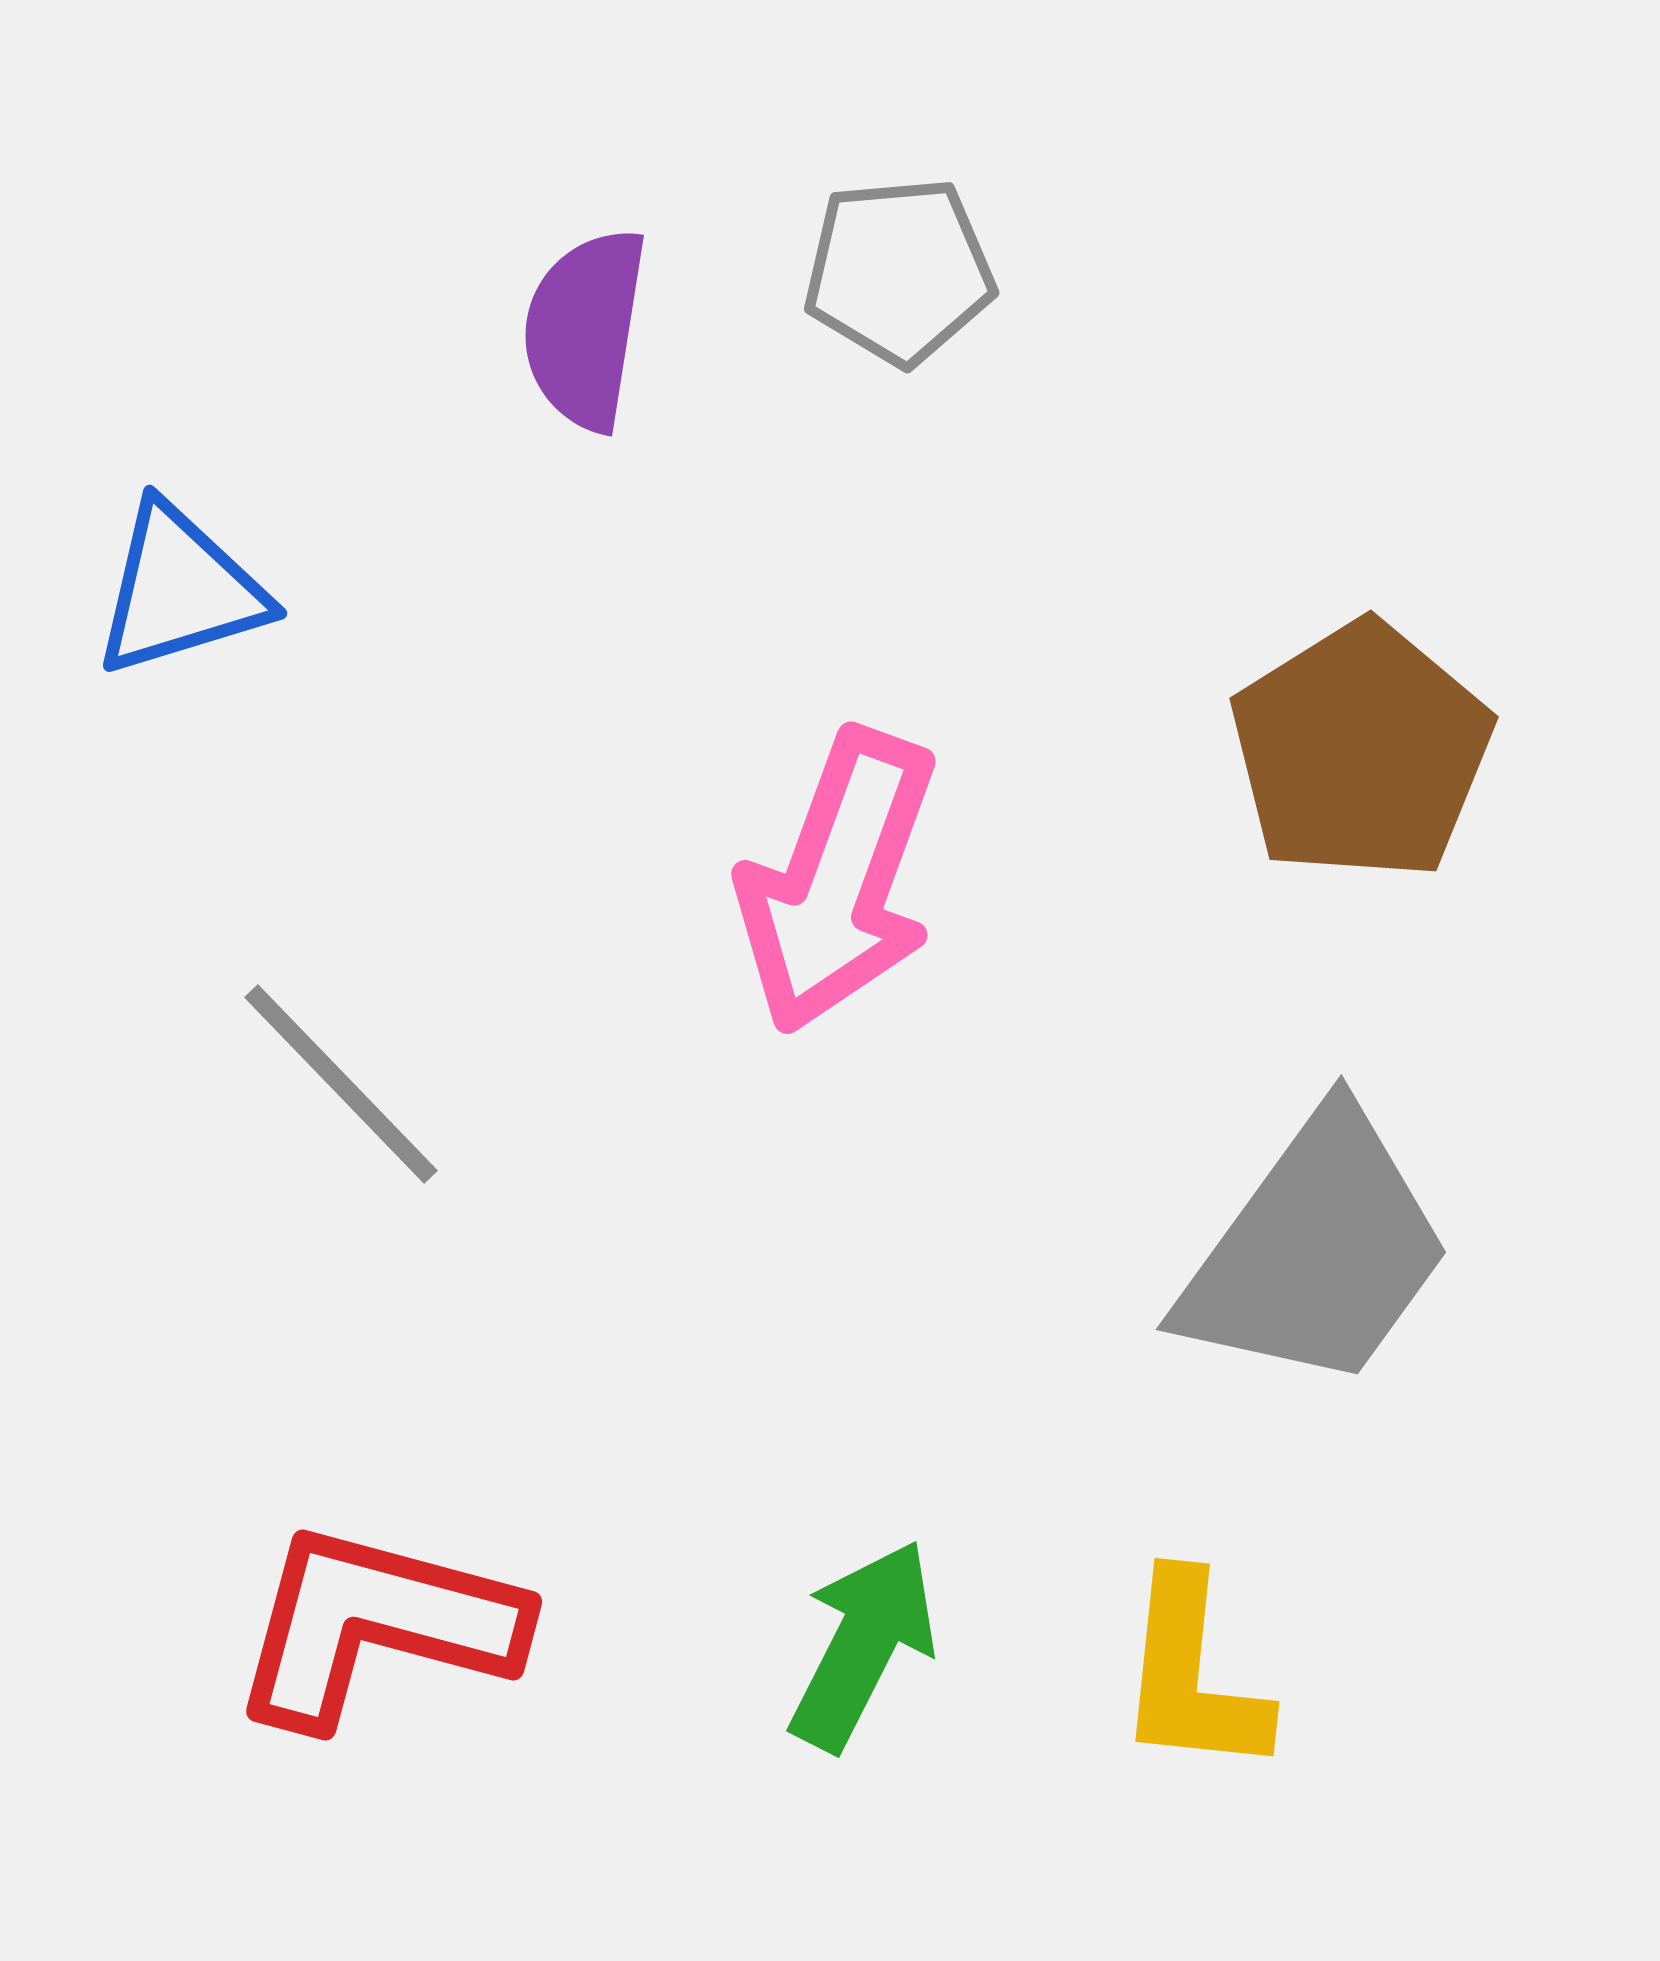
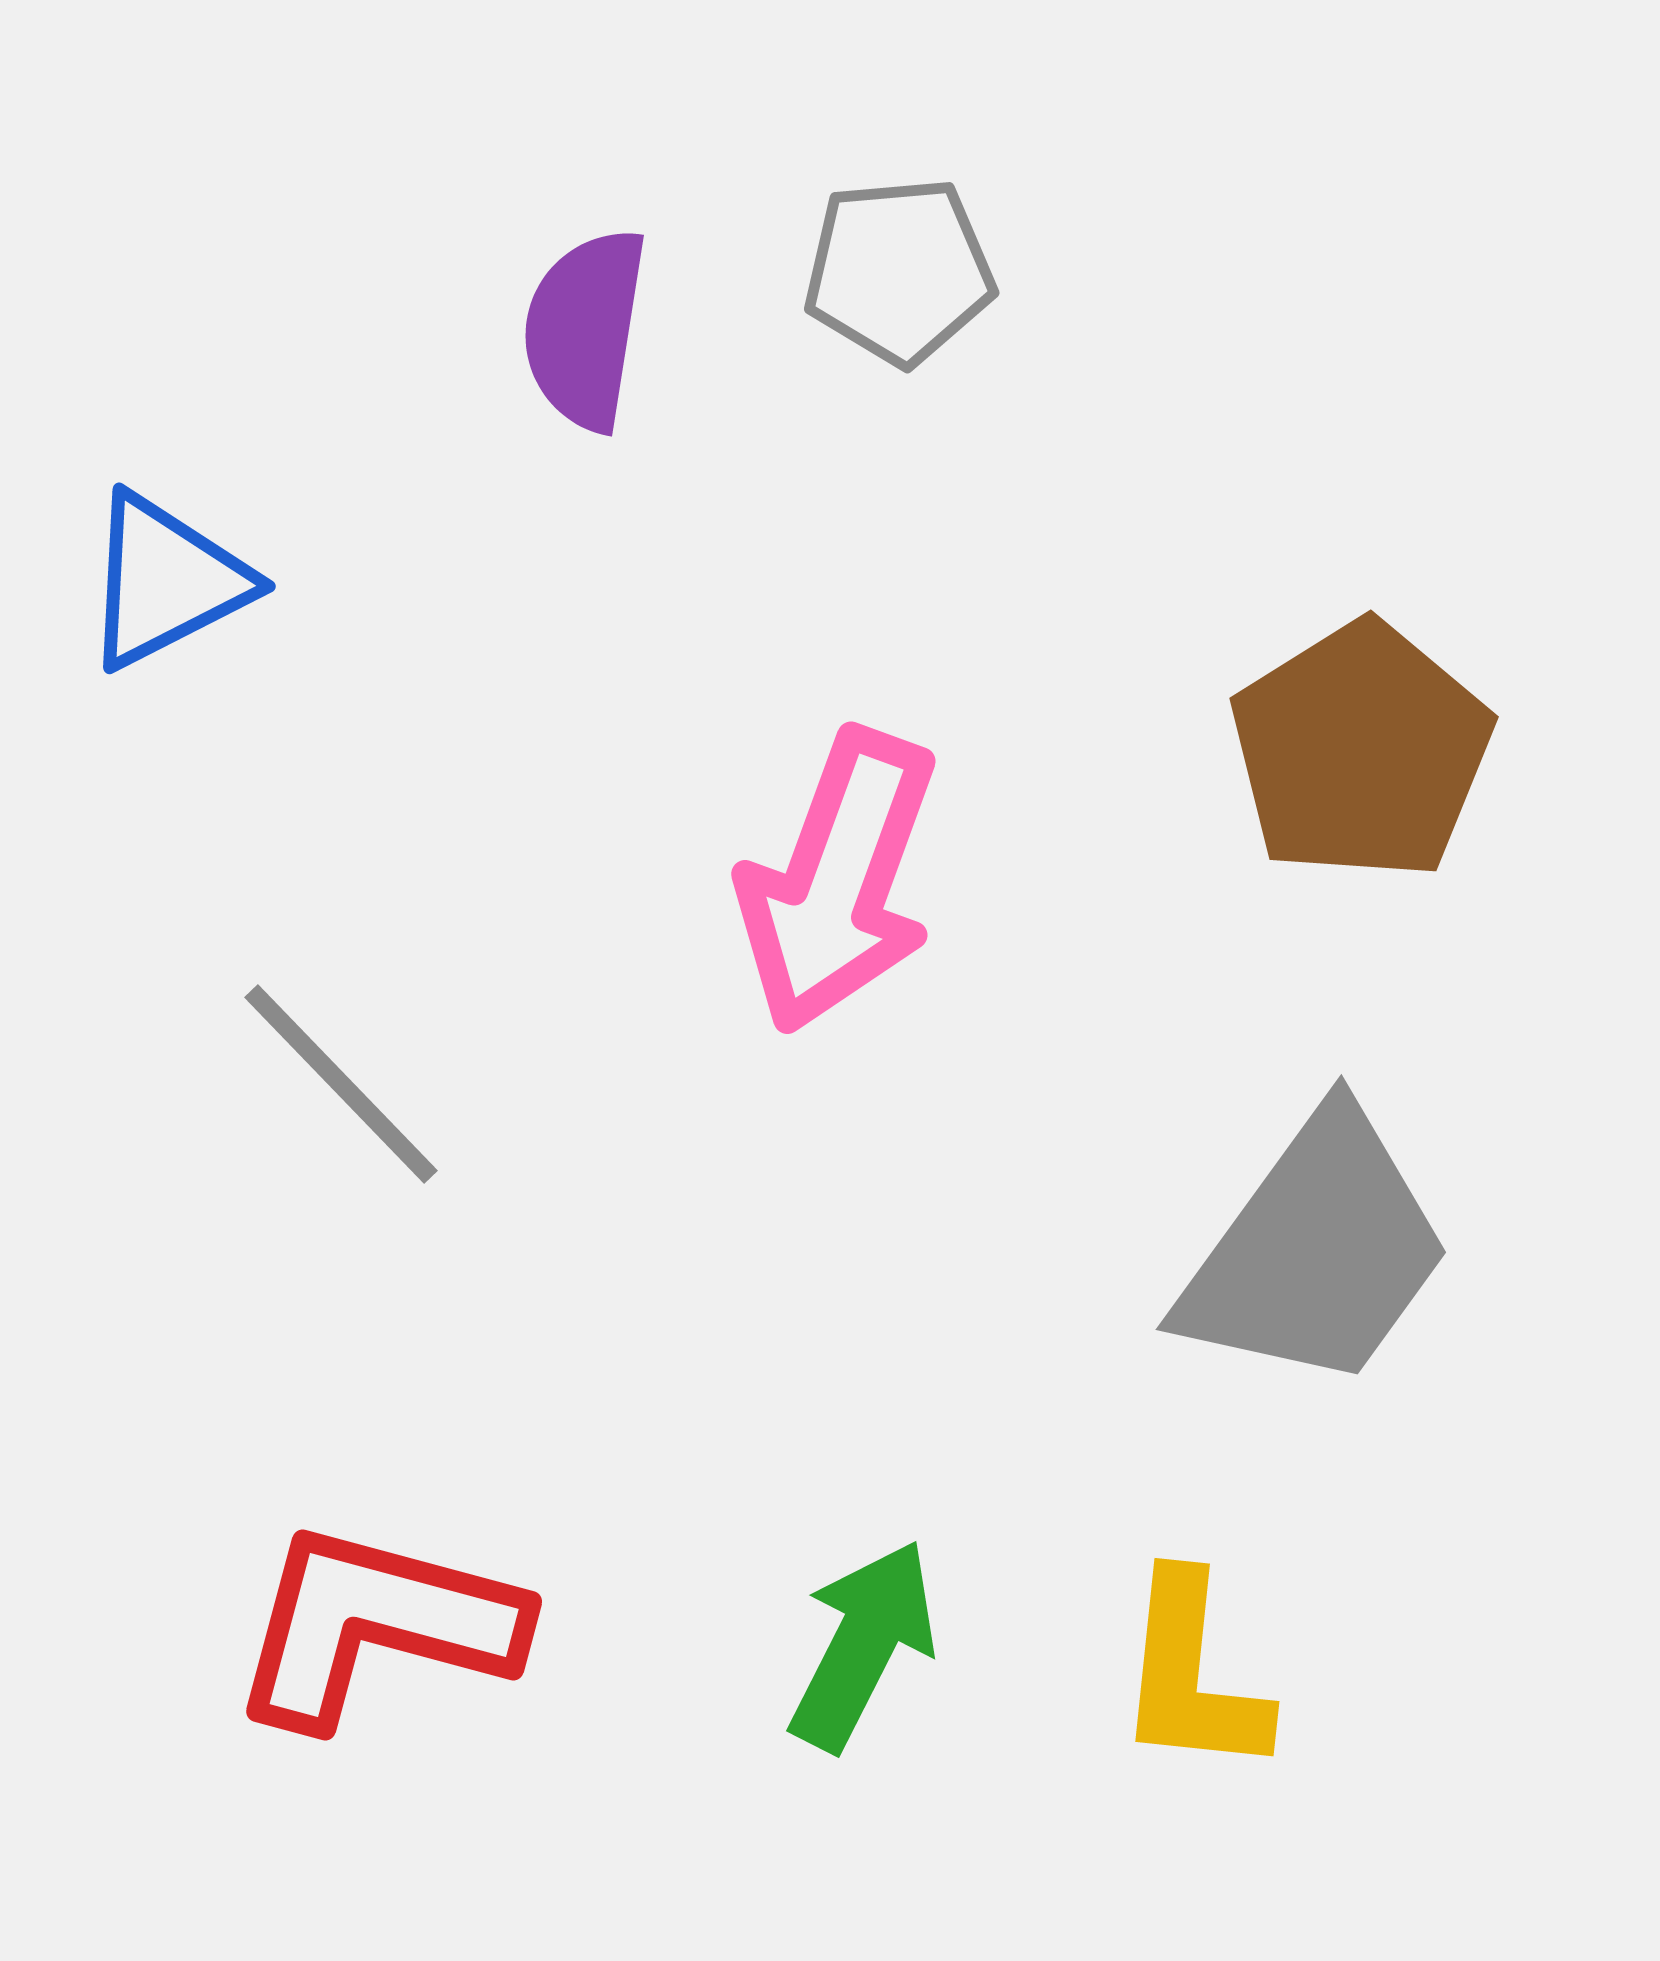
blue triangle: moved 14 px left, 9 px up; rotated 10 degrees counterclockwise
